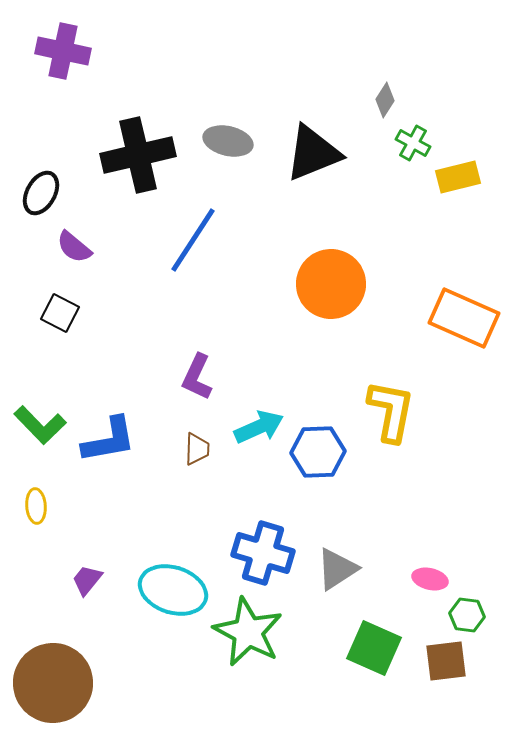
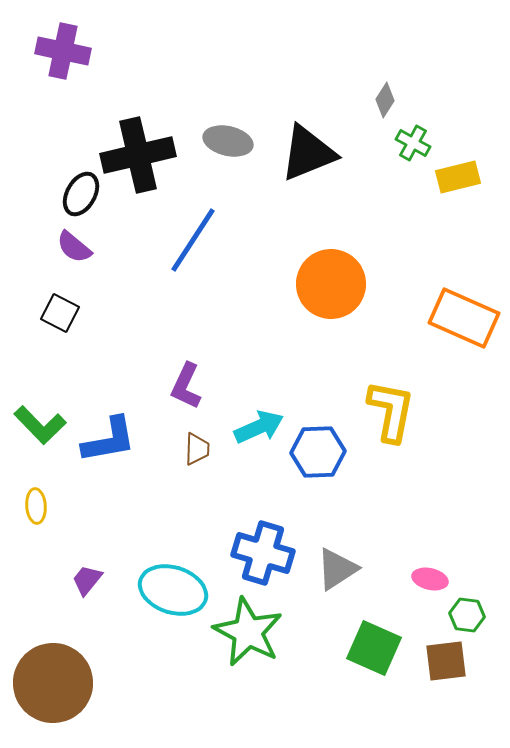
black triangle: moved 5 px left
black ellipse: moved 40 px right, 1 px down
purple L-shape: moved 11 px left, 9 px down
